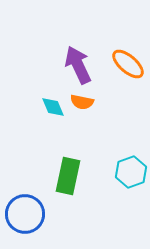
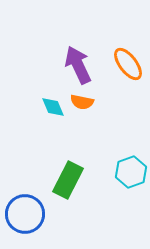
orange ellipse: rotated 12 degrees clockwise
green rectangle: moved 4 px down; rotated 15 degrees clockwise
